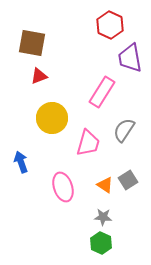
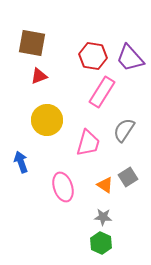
red hexagon: moved 17 px left, 31 px down; rotated 16 degrees counterclockwise
purple trapezoid: rotated 32 degrees counterclockwise
yellow circle: moved 5 px left, 2 px down
gray square: moved 3 px up
